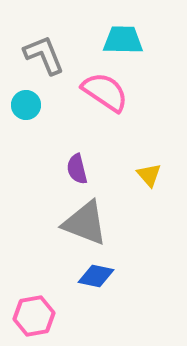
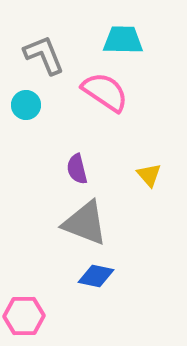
pink hexagon: moved 10 px left; rotated 9 degrees clockwise
